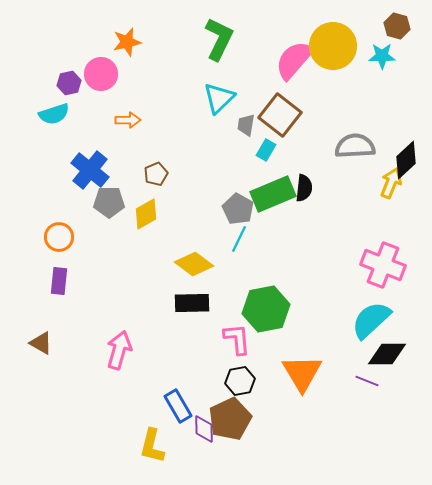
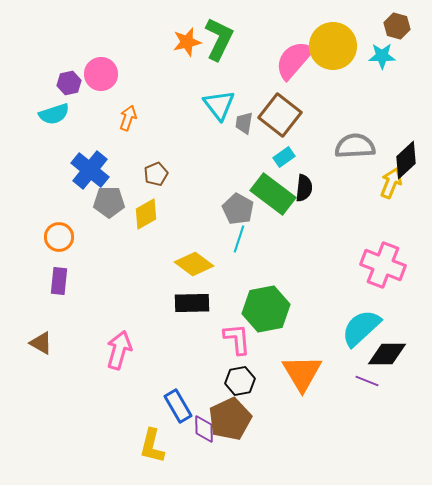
orange star at (127, 42): moved 60 px right
cyan triangle at (219, 98): moved 7 px down; rotated 24 degrees counterclockwise
orange arrow at (128, 120): moved 2 px up; rotated 70 degrees counterclockwise
gray trapezoid at (246, 125): moved 2 px left, 2 px up
cyan rectangle at (266, 150): moved 18 px right, 7 px down; rotated 25 degrees clockwise
green rectangle at (273, 194): rotated 60 degrees clockwise
cyan line at (239, 239): rotated 8 degrees counterclockwise
cyan semicircle at (371, 320): moved 10 px left, 8 px down
